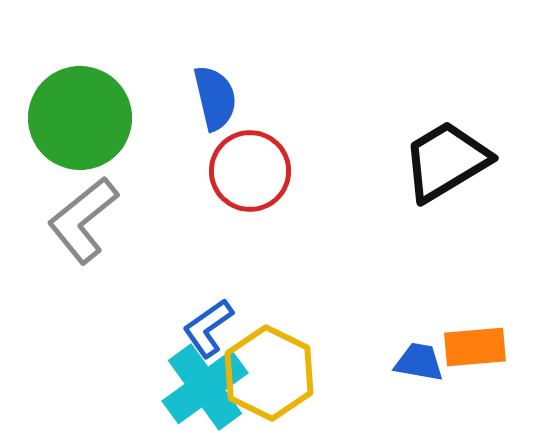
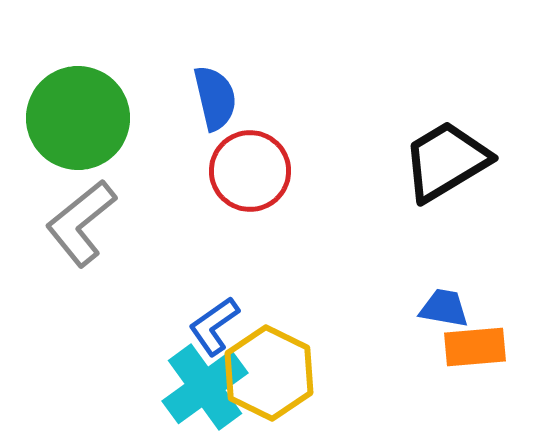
green circle: moved 2 px left
gray L-shape: moved 2 px left, 3 px down
blue L-shape: moved 6 px right, 2 px up
blue trapezoid: moved 25 px right, 54 px up
